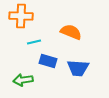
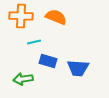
orange semicircle: moved 15 px left, 15 px up
green arrow: moved 1 px up
